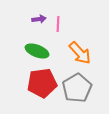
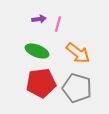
pink line: rotated 14 degrees clockwise
orange arrow: moved 2 px left; rotated 10 degrees counterclockwise
red pentagon: moved 1 px left
gray pentagon: rotated 24 degrees counterclockwise
